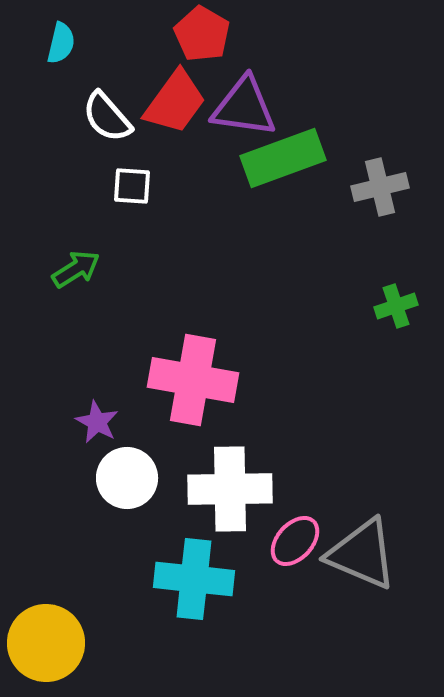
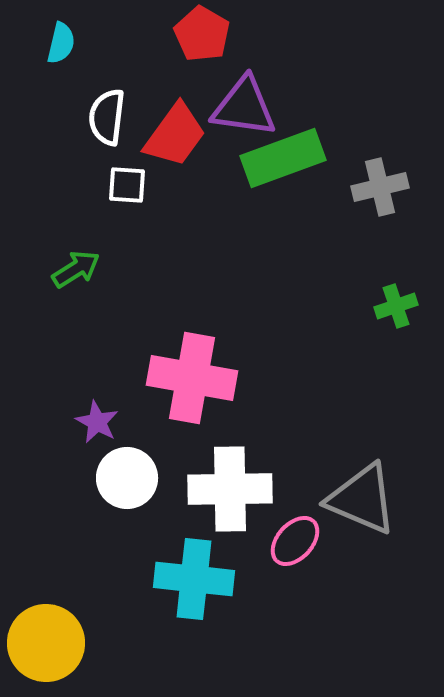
red trapezoid: moved 33 px down
white semicircle: rotated 48 degrees clockwise
white square: moved 5 px left, 1 px up
pink cross: moved 1 px left, 2 px up
gray triangle: moved 55 px up
